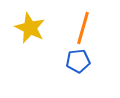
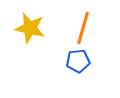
yellow star: rotated 12 degrees counterclockwise
